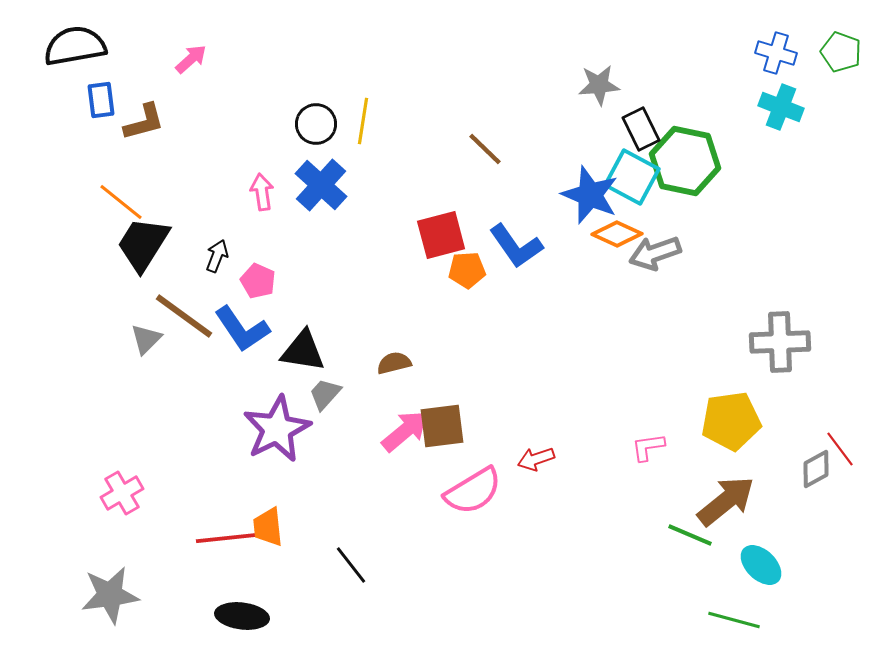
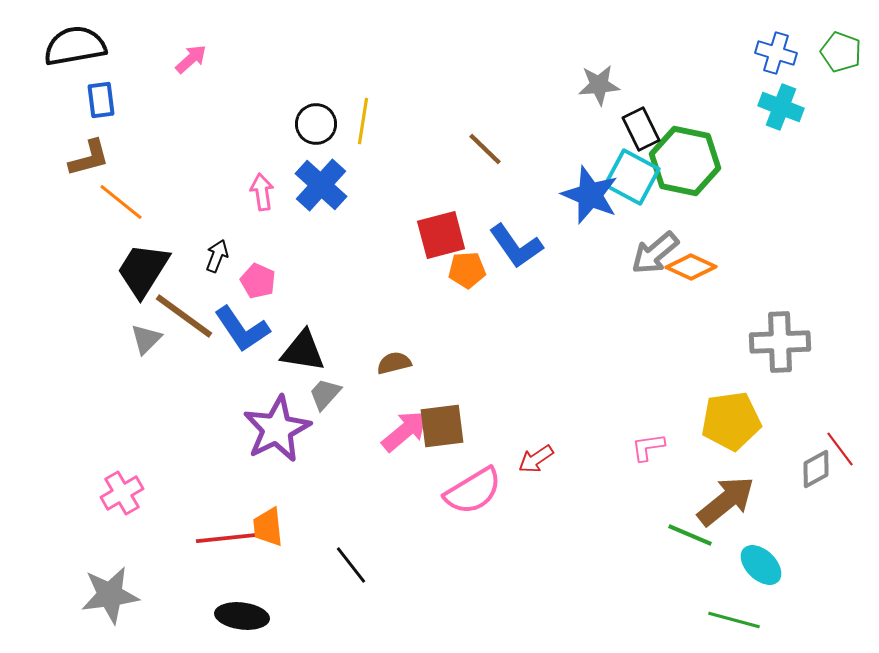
brown L-shape at (144, 122): moved 55 px left, 36 px down
orange diamond at (617, 234): moved 74 px right, 33 px down
black trapezoid at (143, 244): moved 26 px down
gray arrow at (655, 253): rotated 21 degrees counterclockwise
red arrow at (536, 459): rotated 15 degrees counterclockwise
